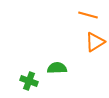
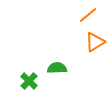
orange line: rotated 54 degrees counterclockwise
green cross: rotated 24 degrees clockwise
